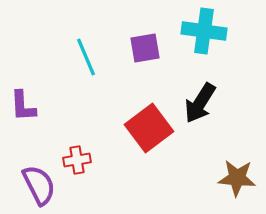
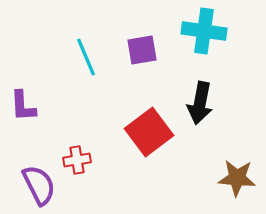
purple square: moved 3 px left, 2 px down
black arrow: rotated 21 degrees counterclockwise
red square: moved 4 px down
